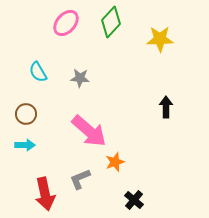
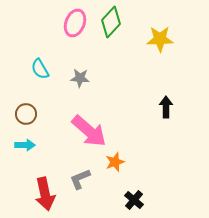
pink ellipse: moved 9 px right; rotated 20 degrees counterclockwise
cyan semicircle: moved 2 px right, 3 px up
